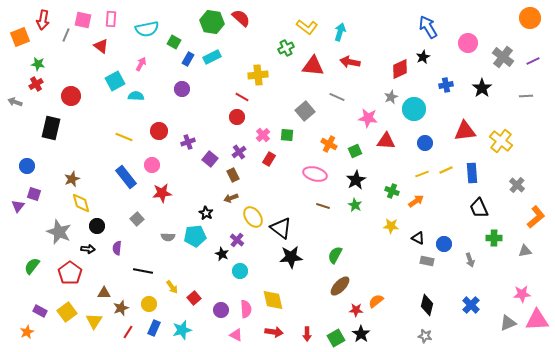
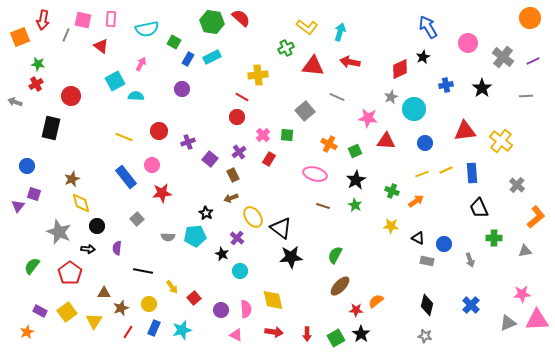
purple cross at (237, 240): moved 2 px up
